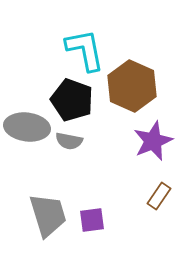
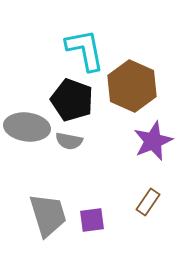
brown rectangle: moved 11 px left, 6 px down
